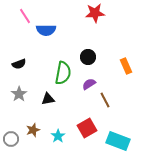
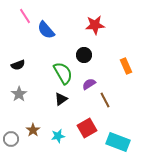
red star: moved 12 px down
blue semicircle: rotated 48 degrees clockwise
black circle: moved 4 px left, 2 px up
black semicircle: moved 1 px left, 1 px down
green semicircle: rotated 40 degrees counterclockwise
black triangle: moved 13 px right; rotated 24 degrees counterclockwise
brown star: rotated 16 degrees counterclockwise
cyan star: rotated 24 degrees clockwise
cyan rectangle: moved 1 px down
